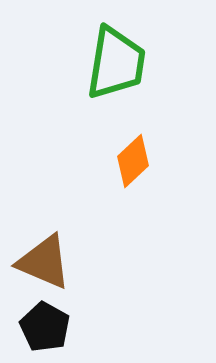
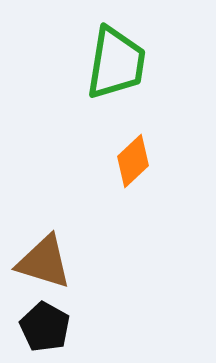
brown triangle: rotated 6 degrees counterclockwise
